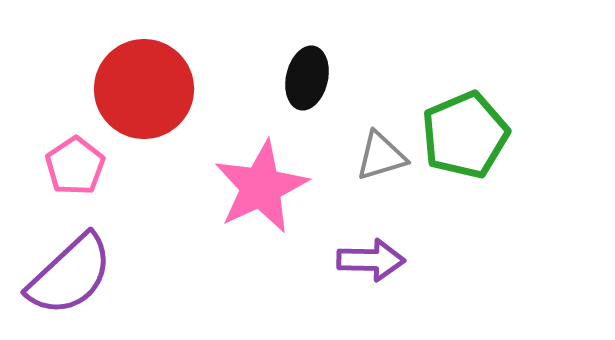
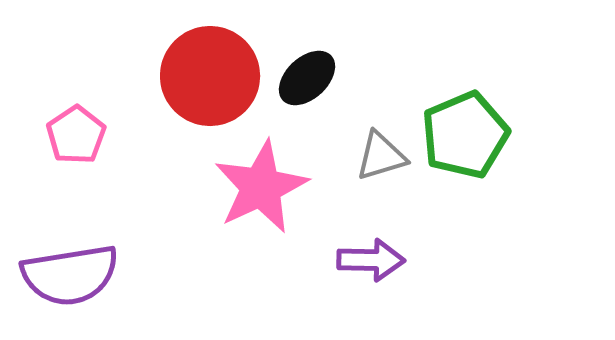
black ellipse: rotated 34 degrees clockwise
red circle: moved 66 px right, 13 px up
pink pentagon: moved 1 px right, 31 px up
purple semicircle: rotated 34 degrees clockwise
